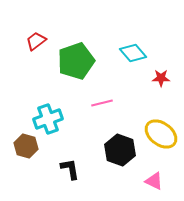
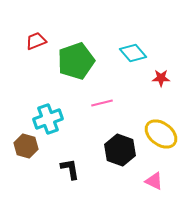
red trapezoid: rotated 15 degrees clockwise
